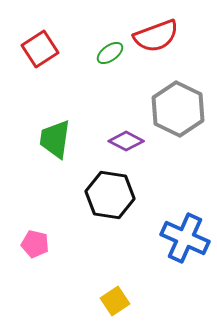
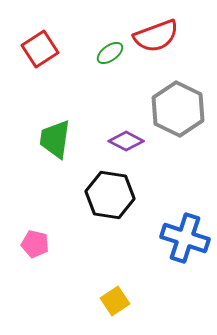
blue cross: rotated 6 degrees counterclockwise
